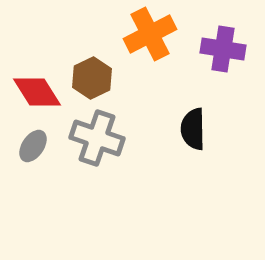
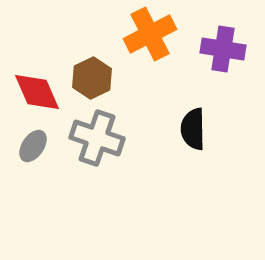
red diamond: rotated 9 degrees clockwise
